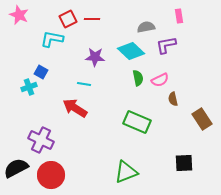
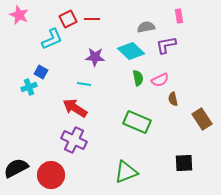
cyan L-shape: rotated 145 degrees clockwise
purple cross: moved 33 px right
